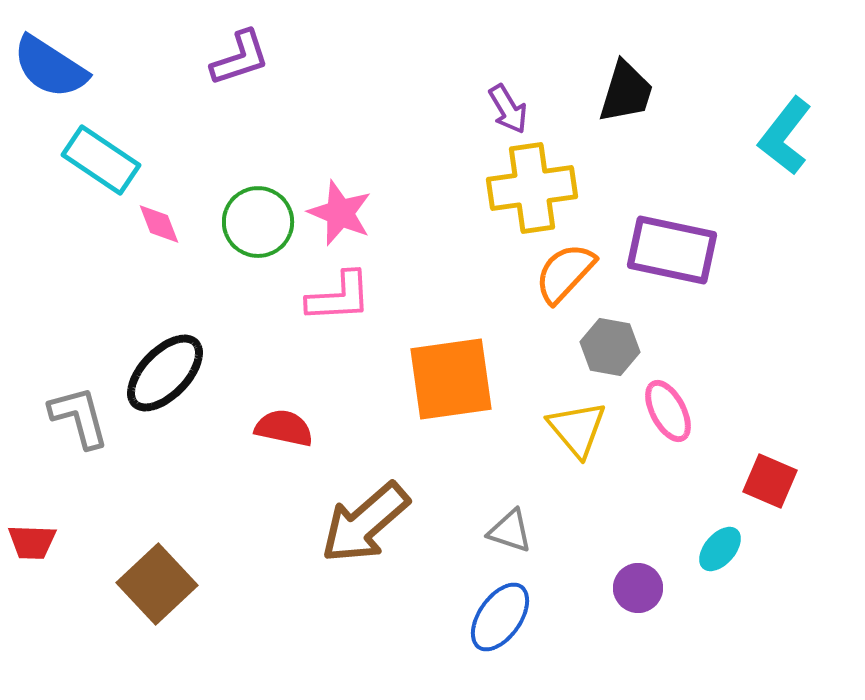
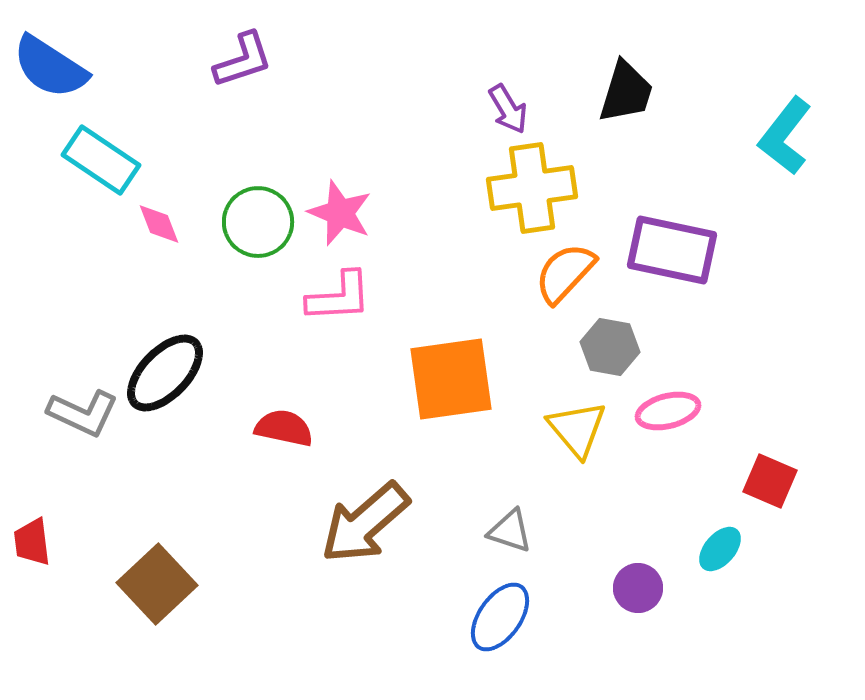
purple L-shape: moved 3 px right, 2 px down
pink ellipse: rotated 76 degrees counterclockwise
gray L-shape: moved 4 px right, 4 px up; rotated 130 degrees clockwise
red trapezoid: rotated 81 degrees clockwise
